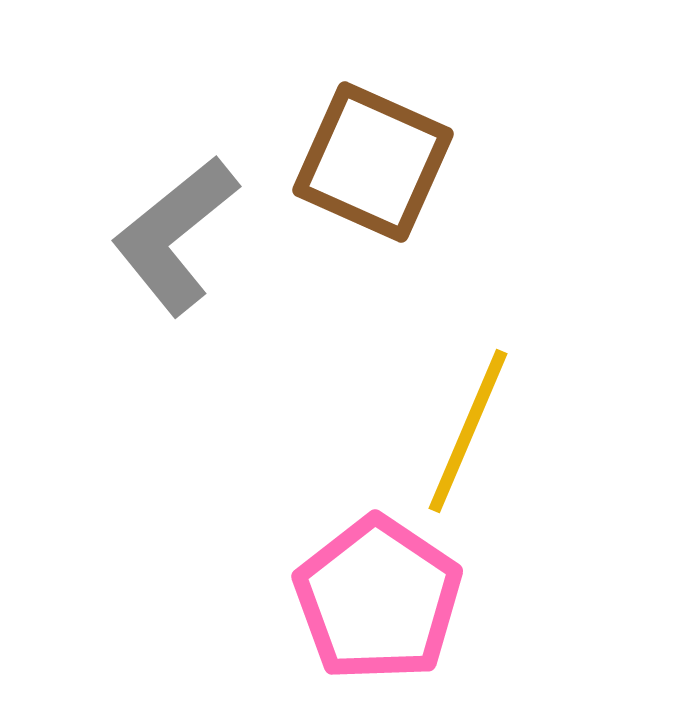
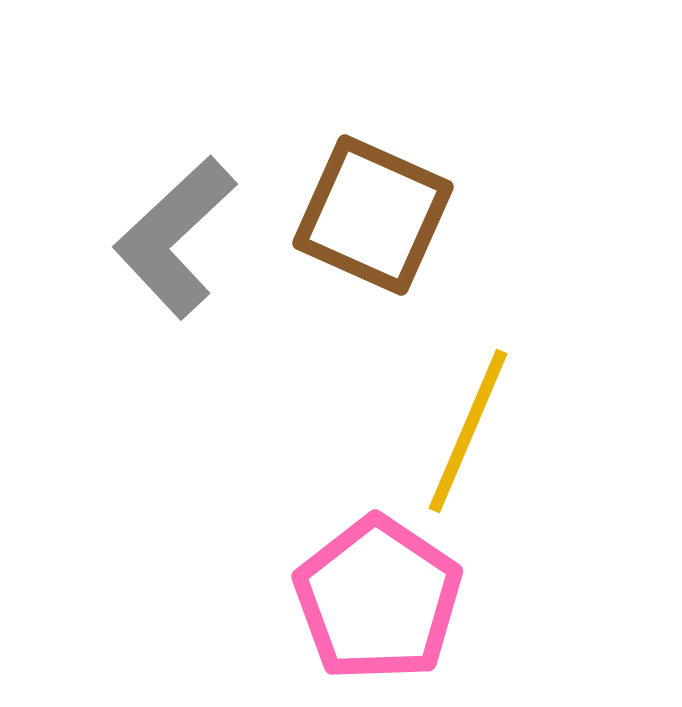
brown square: moved 53 px down
gray L-shape: moved 2 px down; rotated 4 degrees counterclockwise
